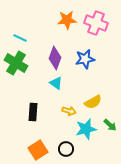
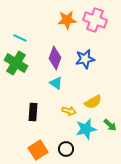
pink cross: moved 1 px left, 3 px up
